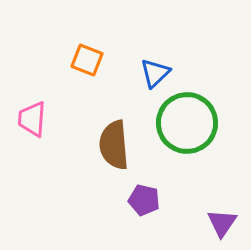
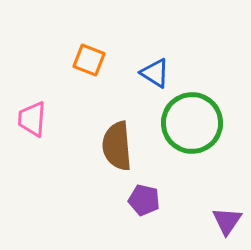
orange square: moved 2 px right
blue triangle: rotated 44 degrees counterclockwise
green circle: moved 5 px right
brown semicircle: moved 3 px right, 1 px down
purple triangle: moved 5 px right, 2 px up
